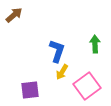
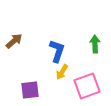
brown arrow: moved 26 px down
pink square: rotated 16 degrees clockwise
